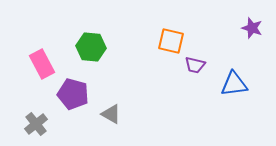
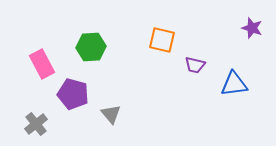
orange square: moved 9 px left, 1 px up
green hexagon: rotated 8 degrees counterclockwise
gray triangle: rotated 20 degrees clockwise
